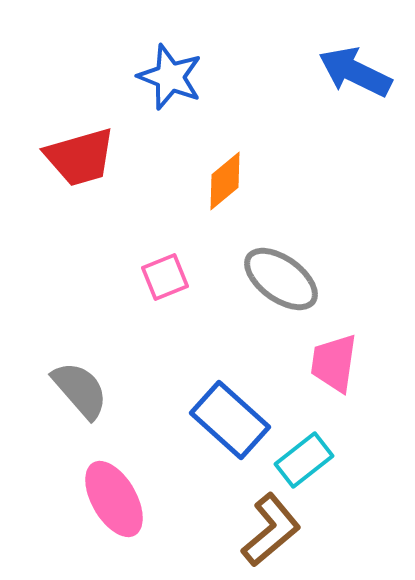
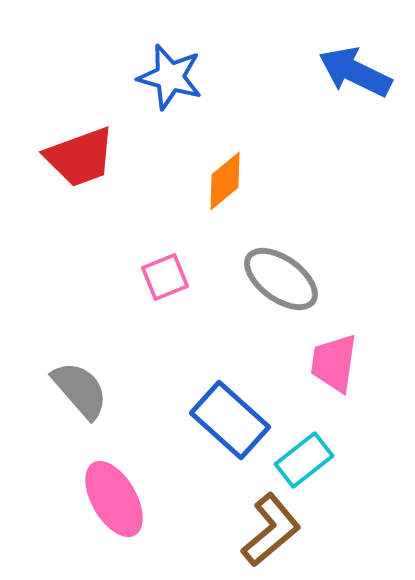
blue star: rotated 6 degrees counterclockwise
red trapezoid: rotated 4 degrees counterclockwise
